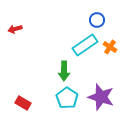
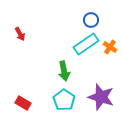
blue circle: moved 6 px left
red arrow: moved 5 px right, 5 px down; rotated 104 degrees counterclockwise
cyan rectangle: moved 1 px right, 1 px up
green arrow: rotated 12 degrees counterclockwise
cyan pentagon: moved 3 px left, 2 px down
